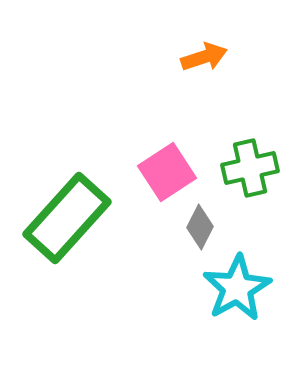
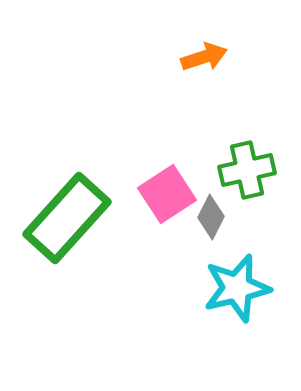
green cross: moved 3 px left, 2 px down
pink square: moved 22 px down
gray diamond: moved 11 px right, 10 px up
cyan star: rotated 16 degrees clockwise
